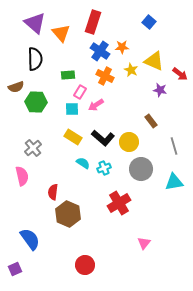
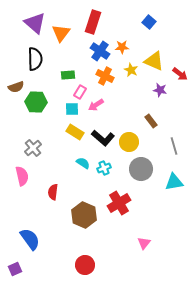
orange triangle: rotated 18 degrees clockwise
yellow rectangle: moved 2 px right, 5 px up
brown hexagon: moved 16 px right, 1 px down
